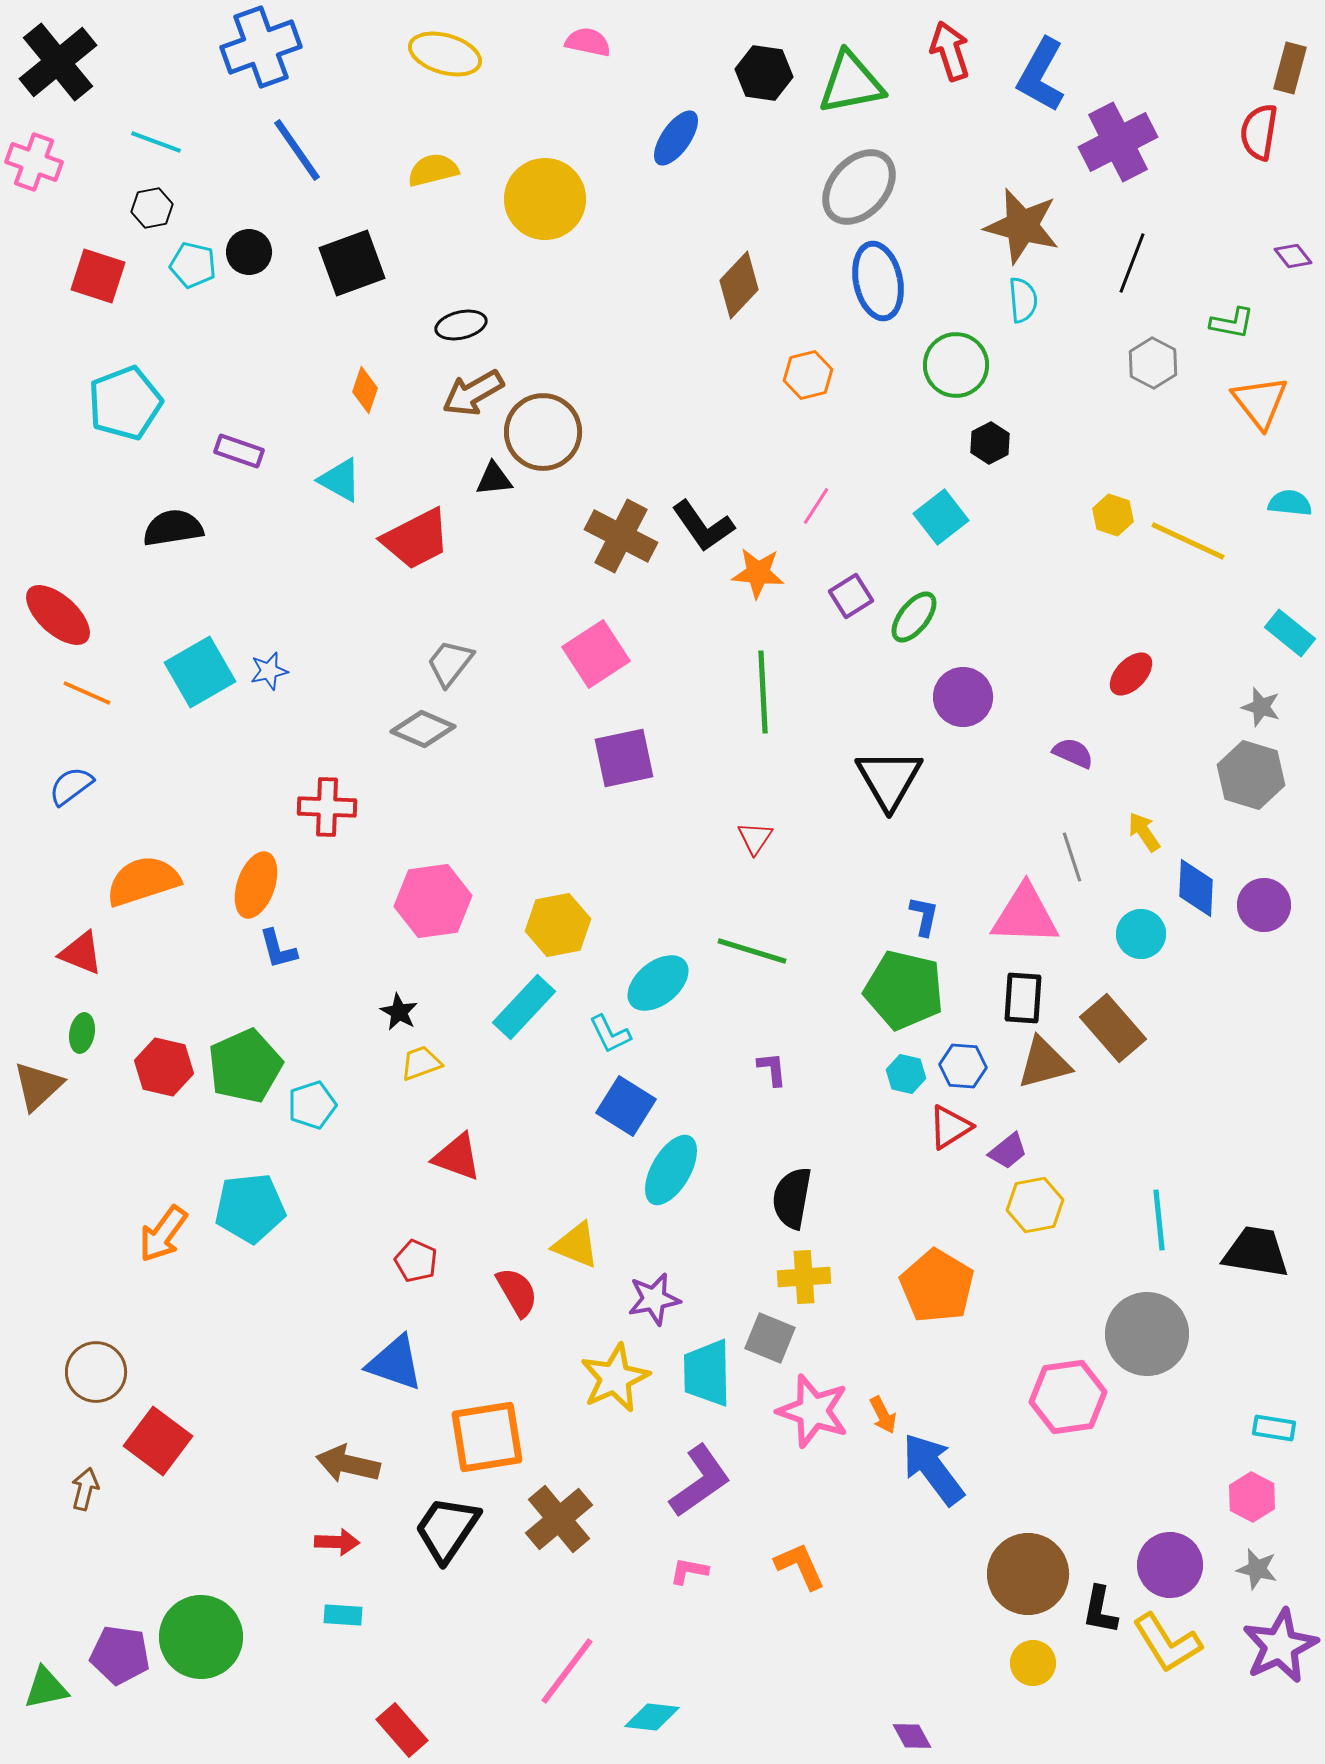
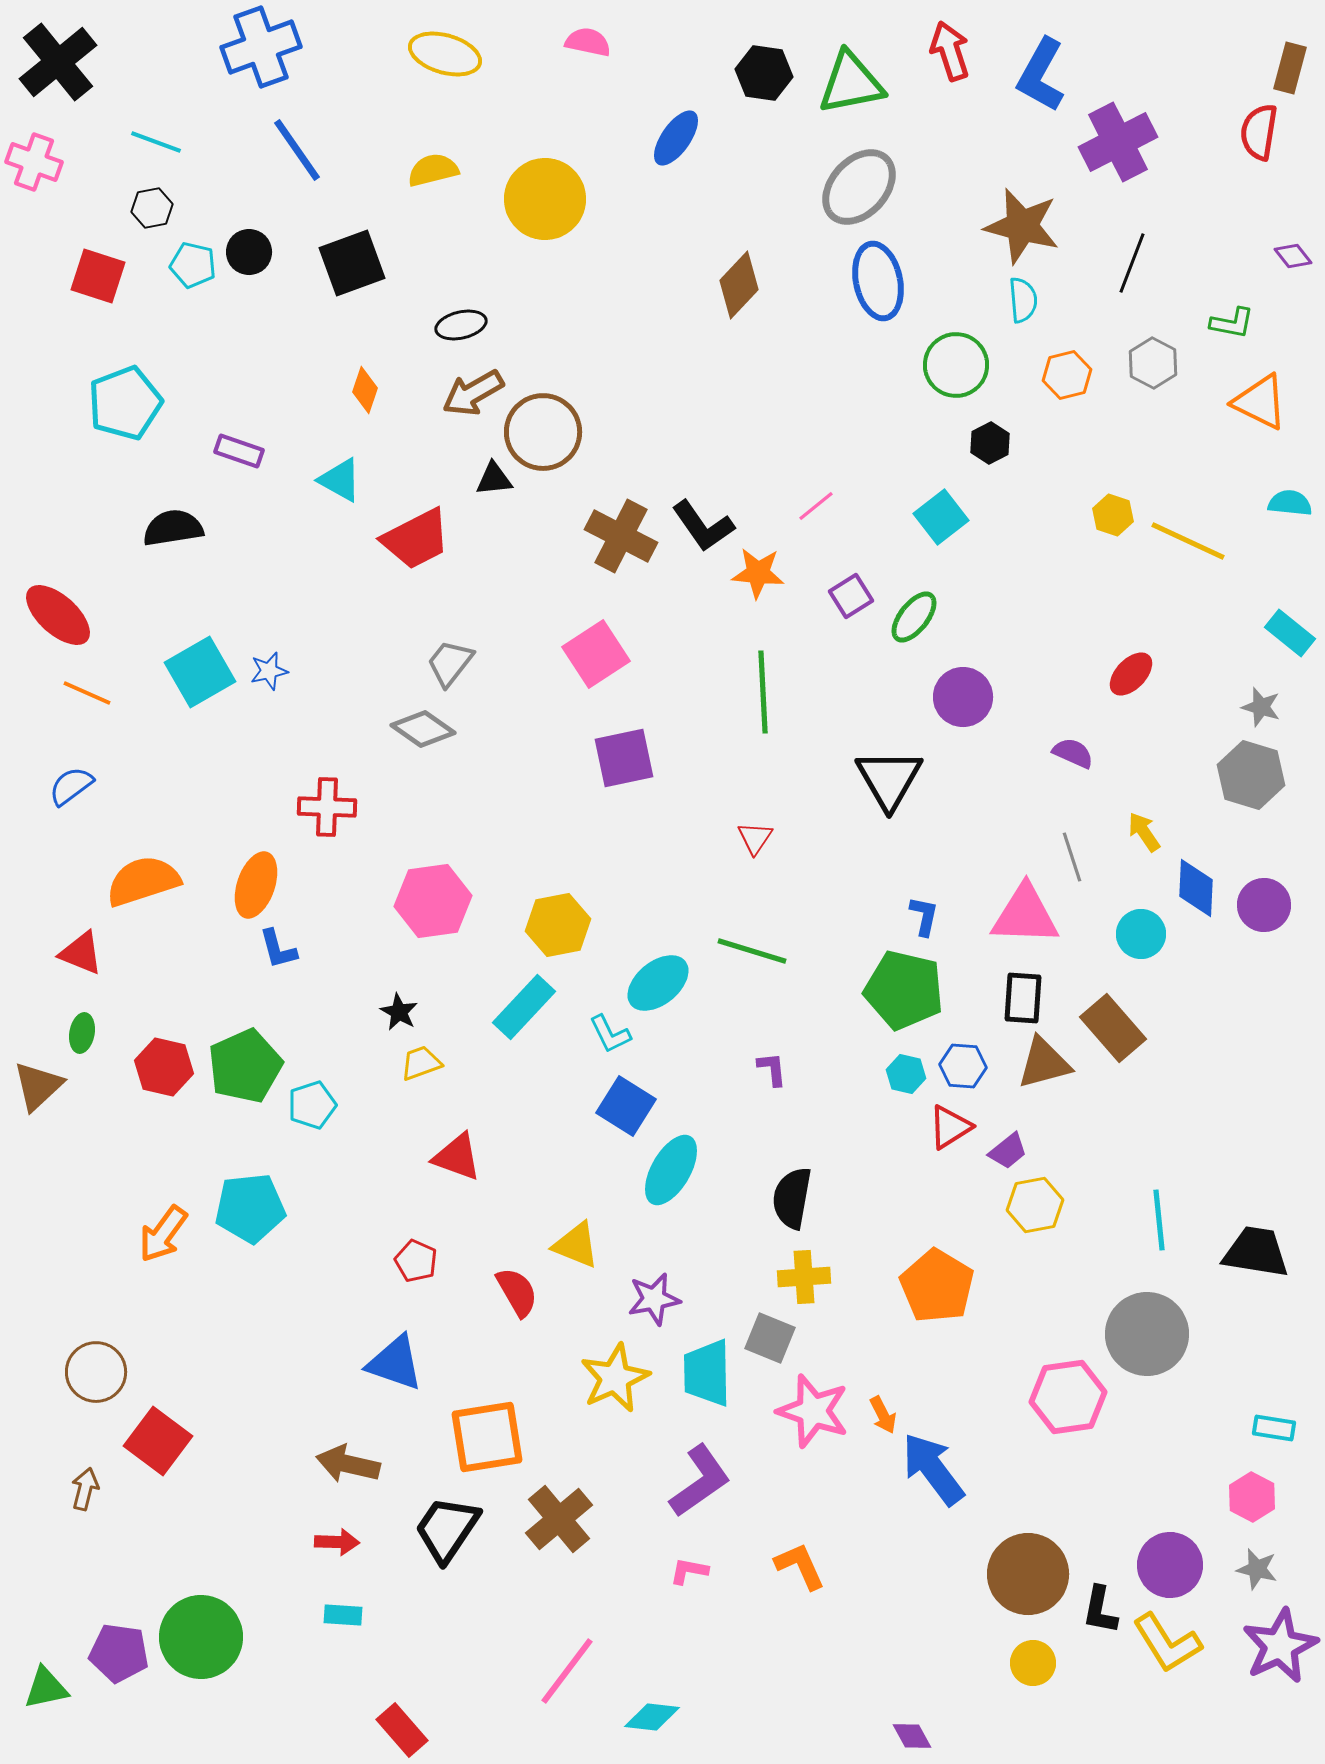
orange hexagon at (808, 375): moved 259 px right
orange triangle at (1260, 402): rotated 26 degrees counterclockwise
pink line at (816, 506): rotated 18 degrees clockwise
gray diamond at (423, 729): rotated 12 degrees clockwise
purple pentagon at (120, 1655): moved 1 px left, 2 px up
